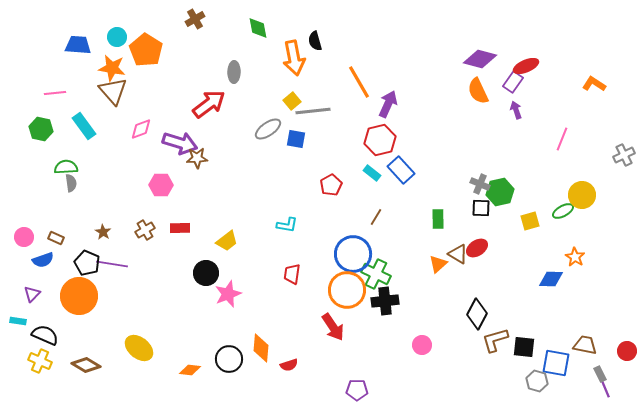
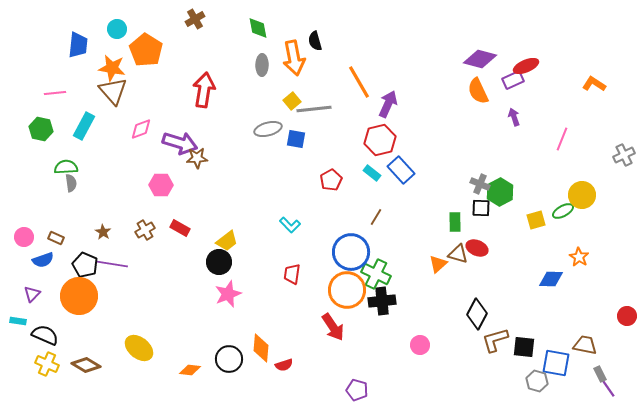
cyan circle at (117, 37): moved 8 px up
blue trapezoid at (78, 45): rotated 92 degrees clockwise
gray ellipse at (234, 72): moved 28 px right, 7 px up
purple rectangle at (513, 82): moved 2 px up; rotated 30 degrees clockwise
red arrow at (209, 104): moved 5 px left, 14 px up; rotated 44 degrees counterclockwise
purple arrow at (516, 110): moved 2 px left, 7 px down
gray line at (313, 111): moved 1 px right, 2 px up
cyan rectangle at (84, 126): rotated 64 degrees clockwise
gray ellipse at (268, 129): rotated 20 degrees clockwise
red pentagon at (331, 185): moved 5 px up
green hexagon at (500, 192): rotated 16 degrees counterclockwise
green rectangle at (438, 219): moved 17 px right, 3 px down
yellow square at (530, 221): moved 6 px right, 1 px up
cyan L-shape at (287, 225): moved 3 px right; rotated 35 degrees clockwise
red rectangle at (180, 228): rotated 30 degrees clockwise
red ellipse at (477, 248): rotated 55 degrees clockwise
blue circle at (353, 254): moved 2 px left, 2 px up
brown triangle at (458, 254): rotated 15 degrees counterclockwise
orange star at (575, 257): moved 4 px right
black pentagon at (87, 263): moved 2 px left, 2 px down
black circle at (206, 273): moved 13 px right, 11 px up
black cross at (385, 301): moved 3 px left
pink circle at (422, 345): moved 2 px left
red circle at (627, 351): moved 35 px up
yellow cross at (40, 361): moved 7 px right, 3 px down
red semicircle at (289, 365): moved 5 px left
purple line at (605, 388): moved 3 px right; rotated 12 degrees counterclockwise
purple pentagon at (357, 390): rotated 15 degrees clockwise
